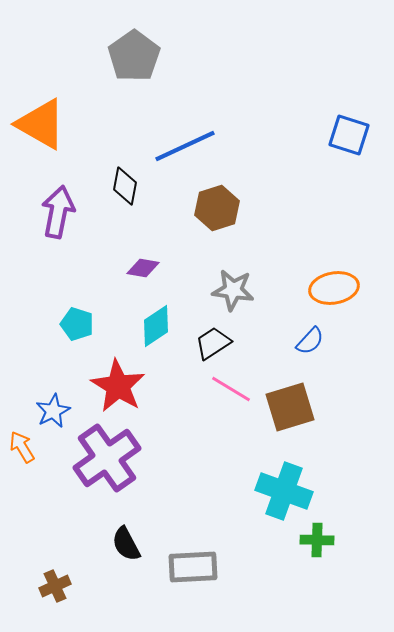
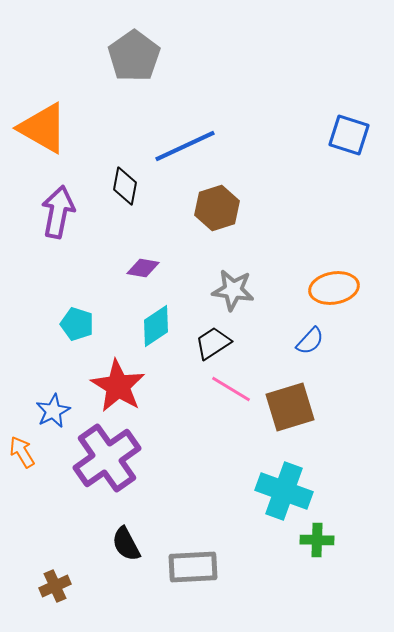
orange triangle: moved 2 px right, 4 px down
orange arrow: moved 5 px down
